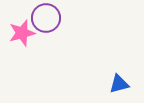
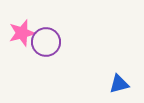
purple circle: moved 24 px down
